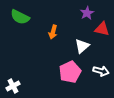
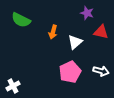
purple star: rotated 24 degrees counterclockwise
green semicircle: moved 1 px right, 3 px down
red triangle: moved 1 px left, 3 px down
white triangle: moved 7 px left, 4 px up
